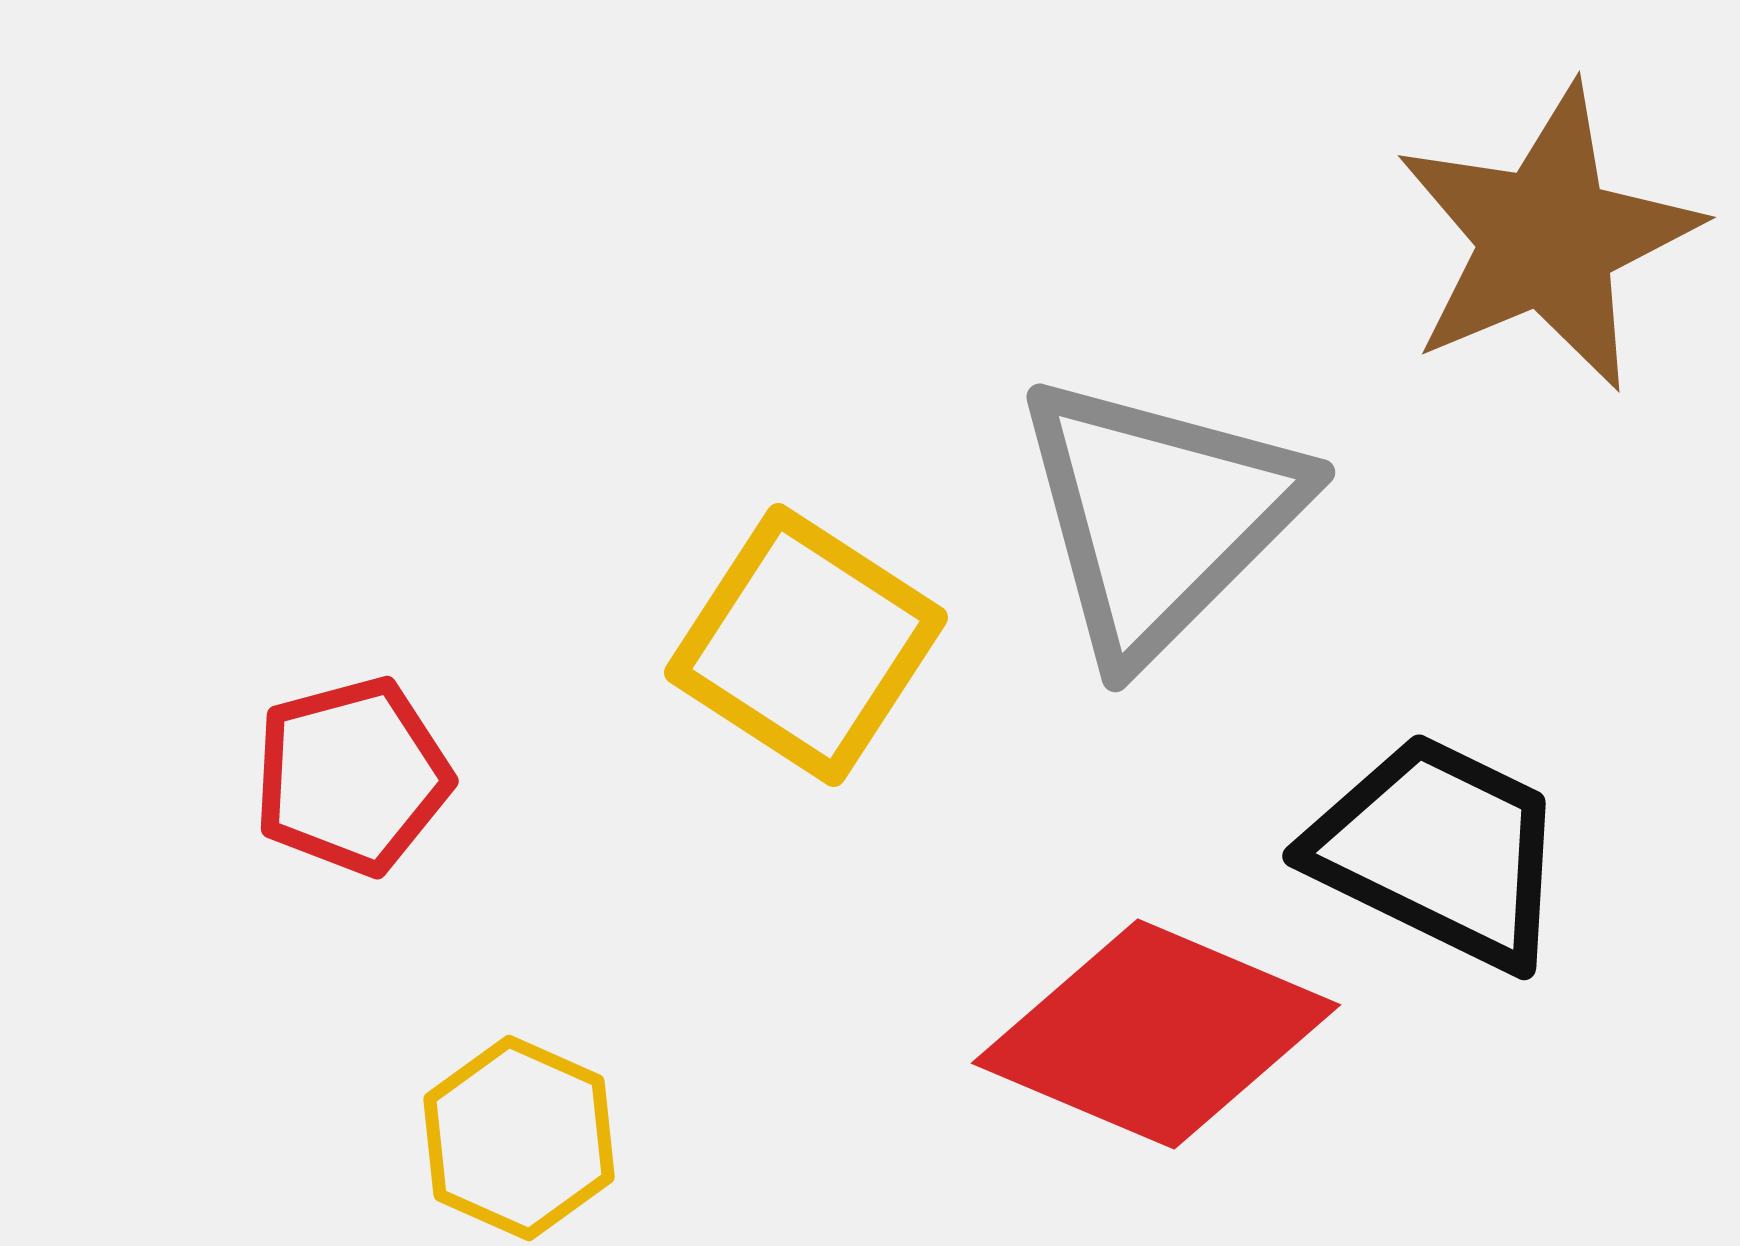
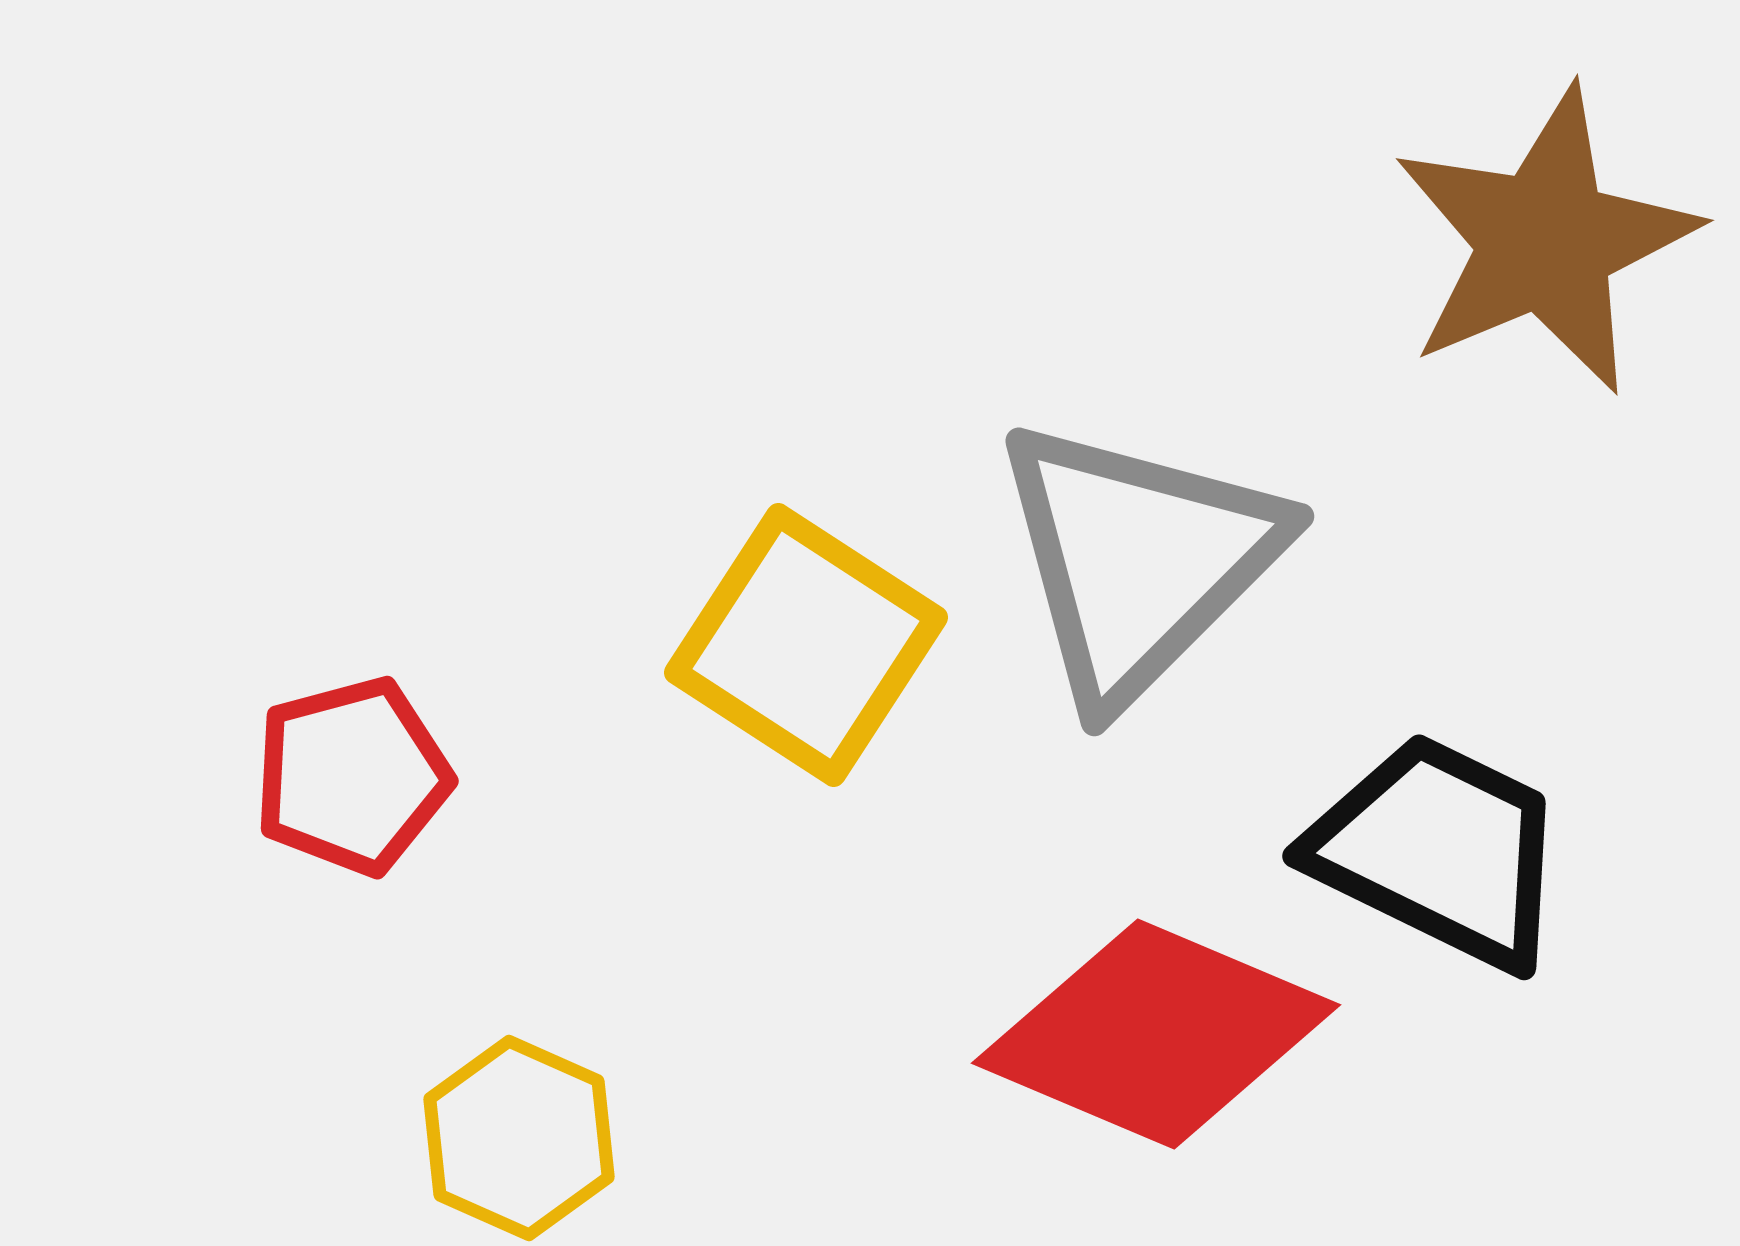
brown star: moved 2 px left, 3 px down
gray triangle: moved 21 px left, 44 px down
